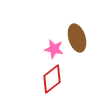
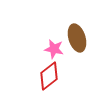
red diamond: moved 3 px left, 3 px up
